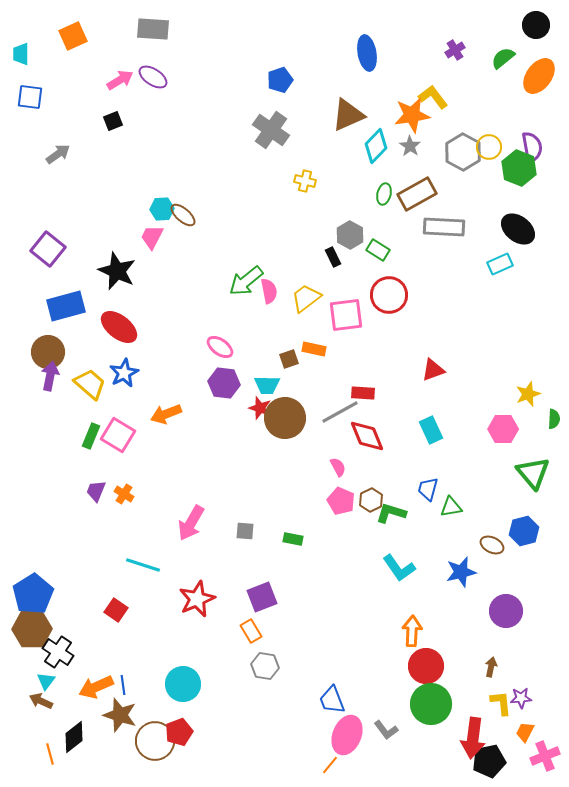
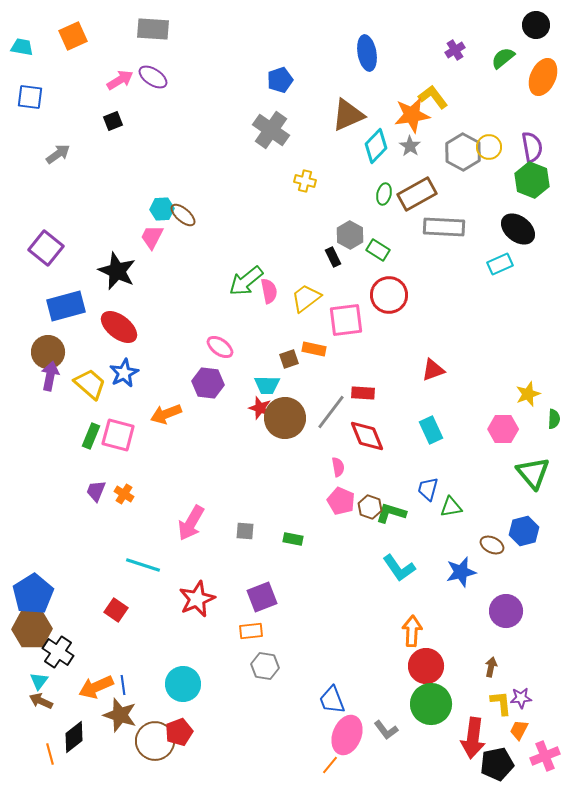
cyan trapezoid at (21, 54): moved 1 px right, 7 px up; rotated 100 degrees clockwise
orange ellipse at (539, 76): moved 4 px right, 1 px down; rotated 12 degrees counterclockwise
green hexagon at (519, 168): moved 13 px right, 12 px down
purple square at (48, 249): moved 2 px left, 1 px up
pink square at (346, 315): moved 5 px down
purple hexagon at (224, 383): moved 16 px left
gray line at (340, 412): moved 9 px left; rotated 24 degrees counterclockwise
pink square at (118, 435): rotated 16 degrees counterclockwise
pink semicircle at (338, 467): rotated 18 degrees clockwise
brown hexagon at (371, 500): moved 1 px left, 7 px down; rotated 15 degrees counterclockwise
orange rectangle at (251, 631): rotated 65 degrees counterclockwise
cyan triangle at (46, 681): moved 7 px left
orange trapezoid at (525, 732): moved 6 px left, 2 px up
black pentagon at (489, 761): moved 8 px right, 3 px down
